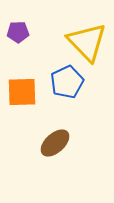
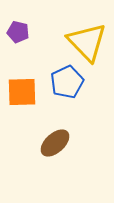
purple pentagon: rotated 15 degrees clockwise
